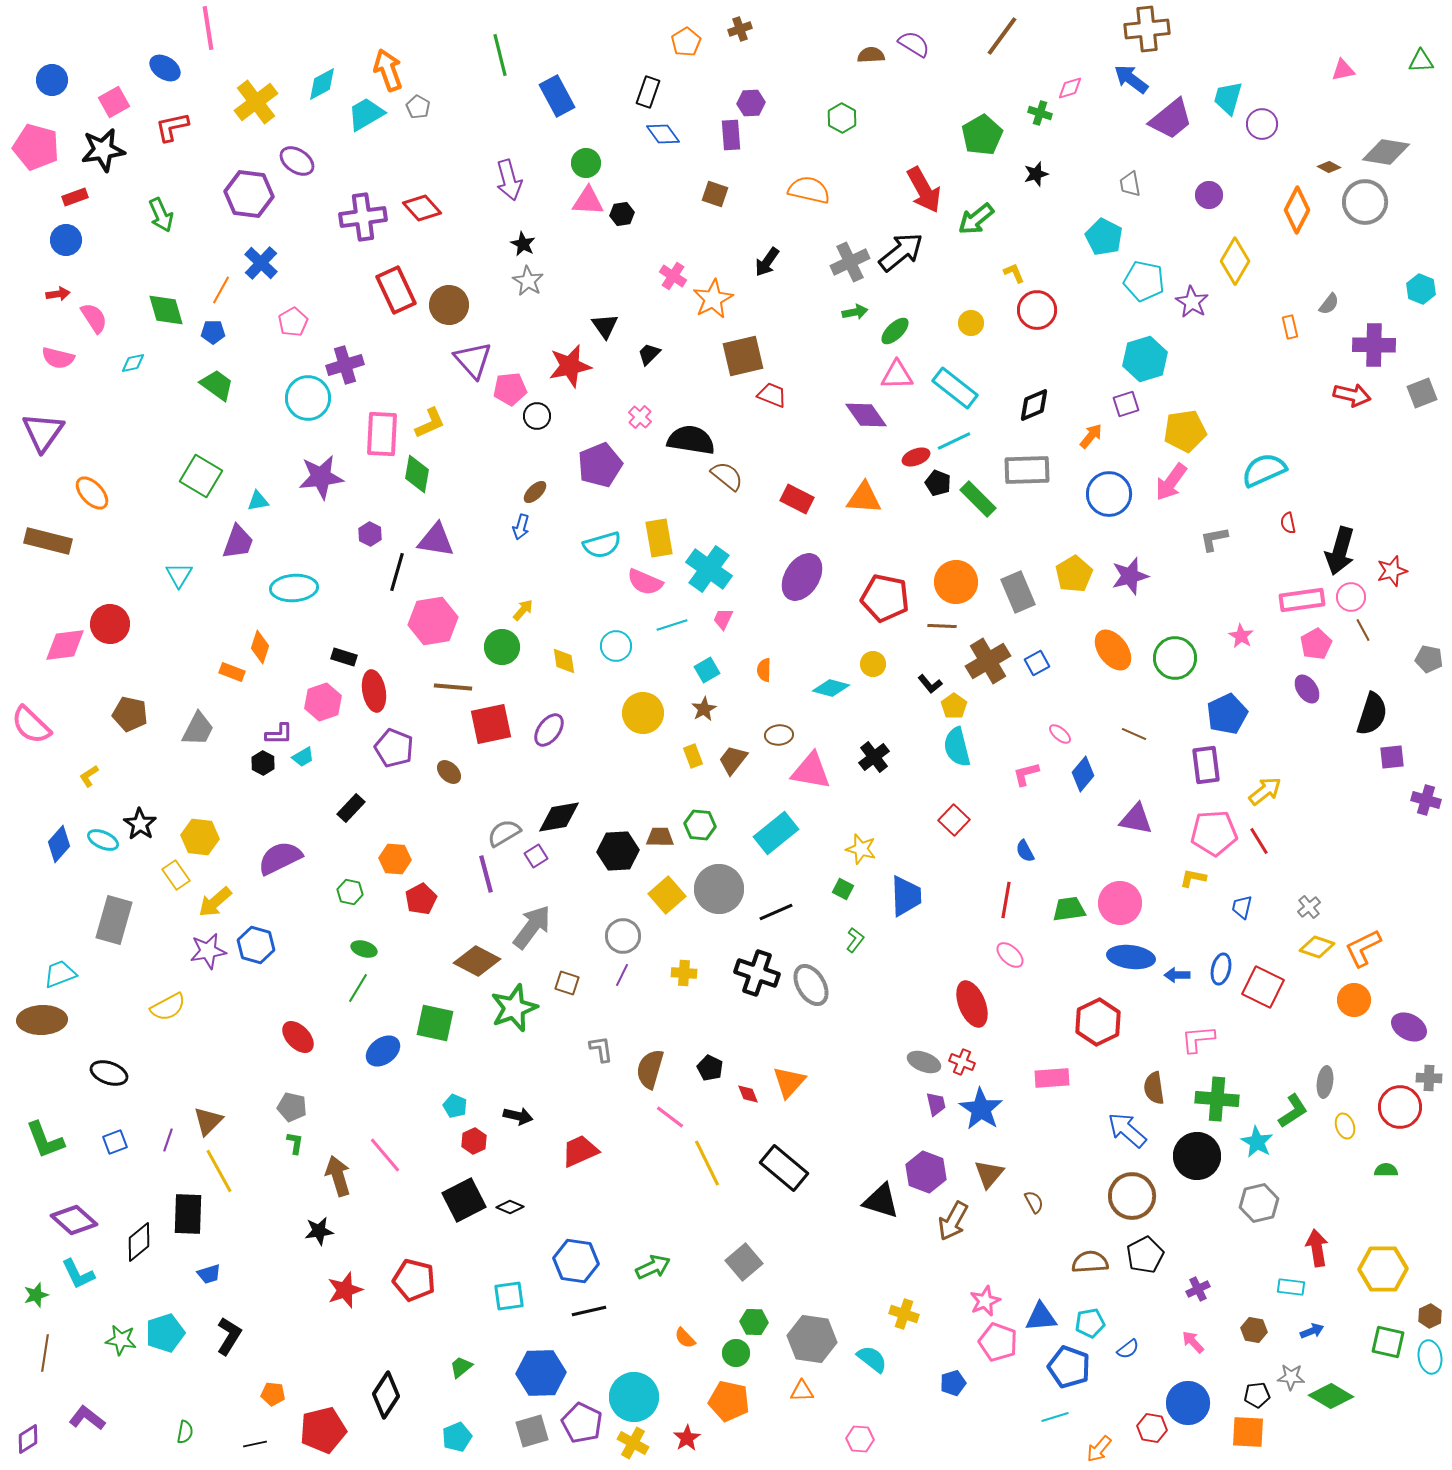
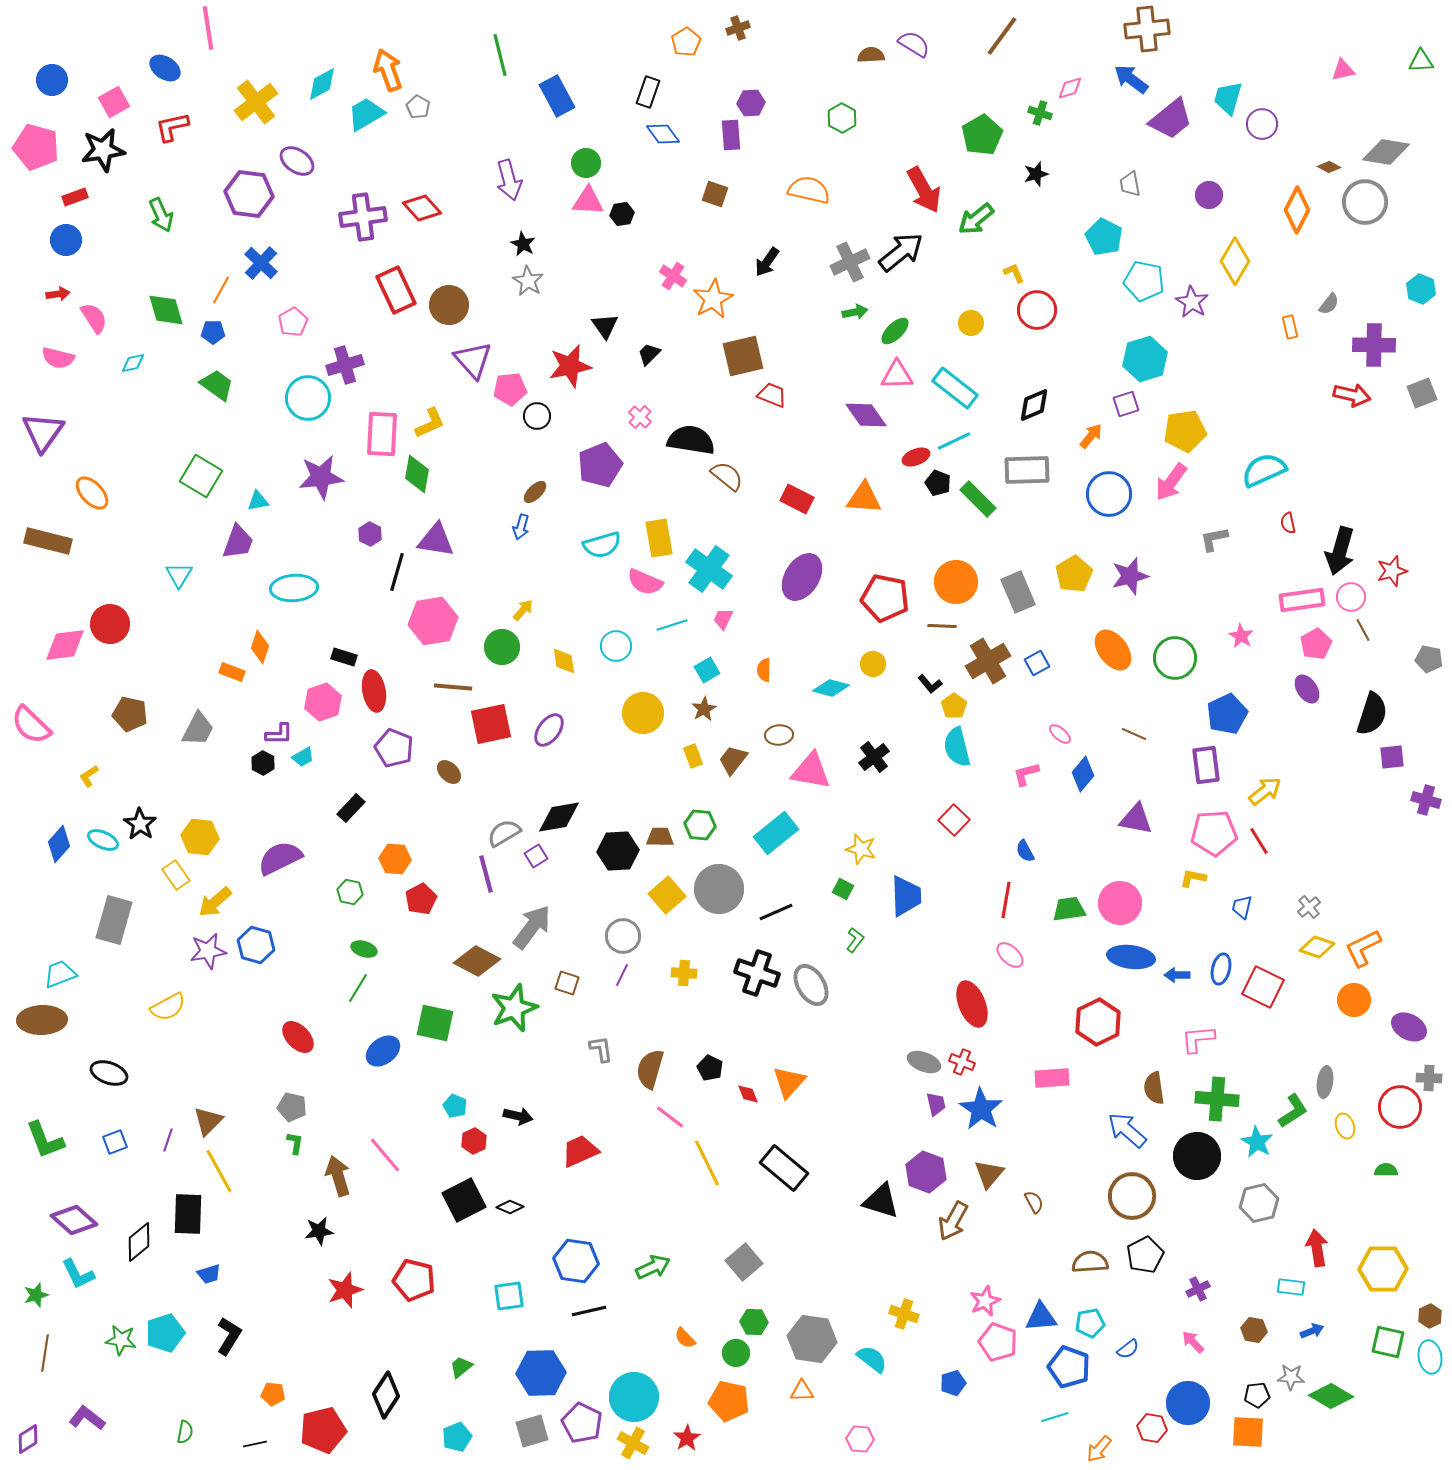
brown cross at (740, 29): moved 2 px left, 1 px up
